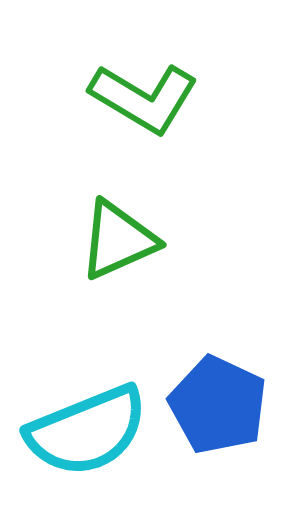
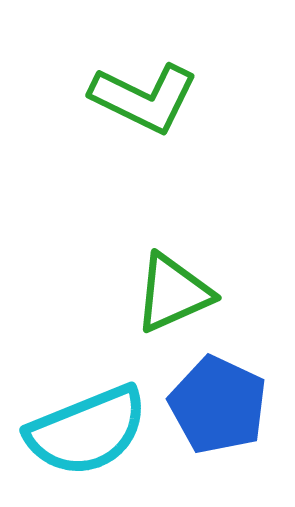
green L-shape: rotated 5 degrees counterclockwise
green triangle: moved 55 px right, 53 px down
